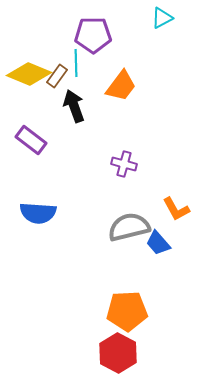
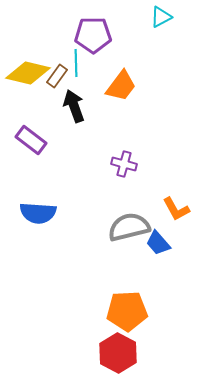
cyan triangle: moved 1 px left, 1 px up
yellow diamond: moved 1 px left, 1 px up; rotated 9 degrees counterclockwise
